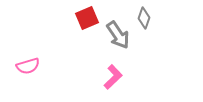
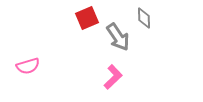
gray diamond: rotated 20 degrees counterclockwise
gray arrow: moved 2 px down
